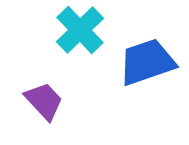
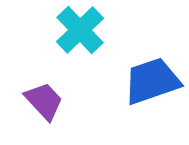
blue trapezoid: moved 5 px right, 19 px down
